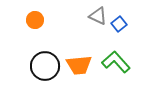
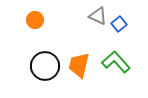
orange trapezoid: rotated 108 degrees clockwise
